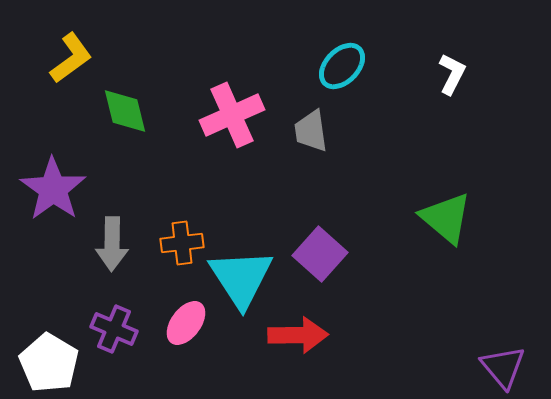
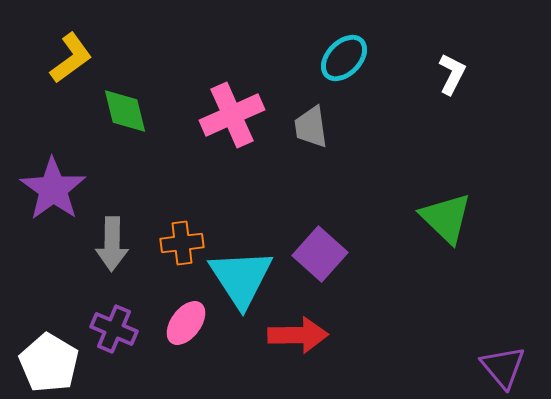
cyan ellipse: moved 2 px right, 8 px up
gray trapezoid: moved 4 px up
green triangle: rotated 4 degrees clockwise
